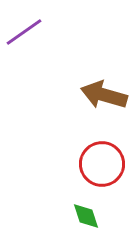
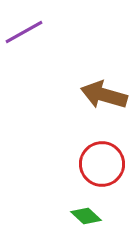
purple line: rotated 6 degrees clockwise
green diamond: rotated 28 degrees counterclockwise
